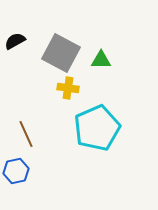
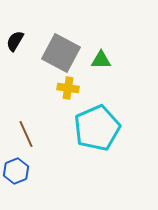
black semicircle: rotated 30 degrees counterclockwise
blue hexagon: rotated 10 degrees counterclockwise
